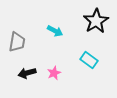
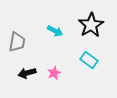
black star: moved 5 px left, 4 px down
